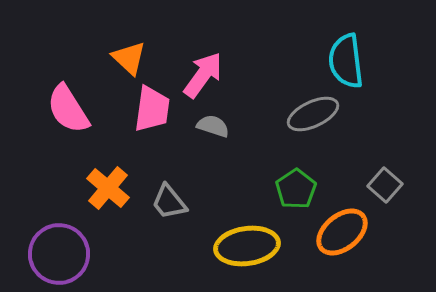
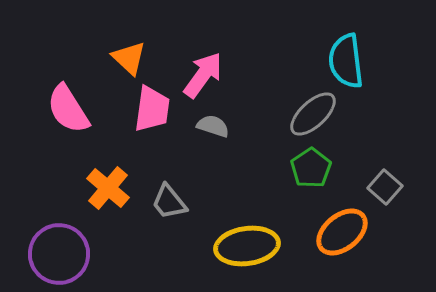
gray ellipse: rotated 18 degrees counterclockwise
gray square: moved 2 px down
green pentagon: moved 15 px right, 21 px up
